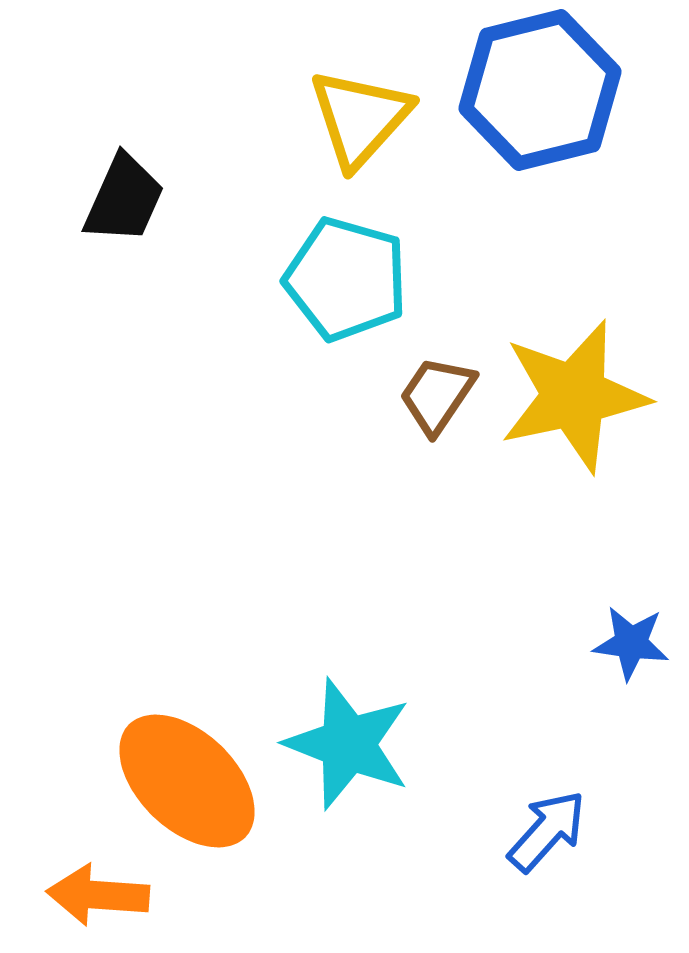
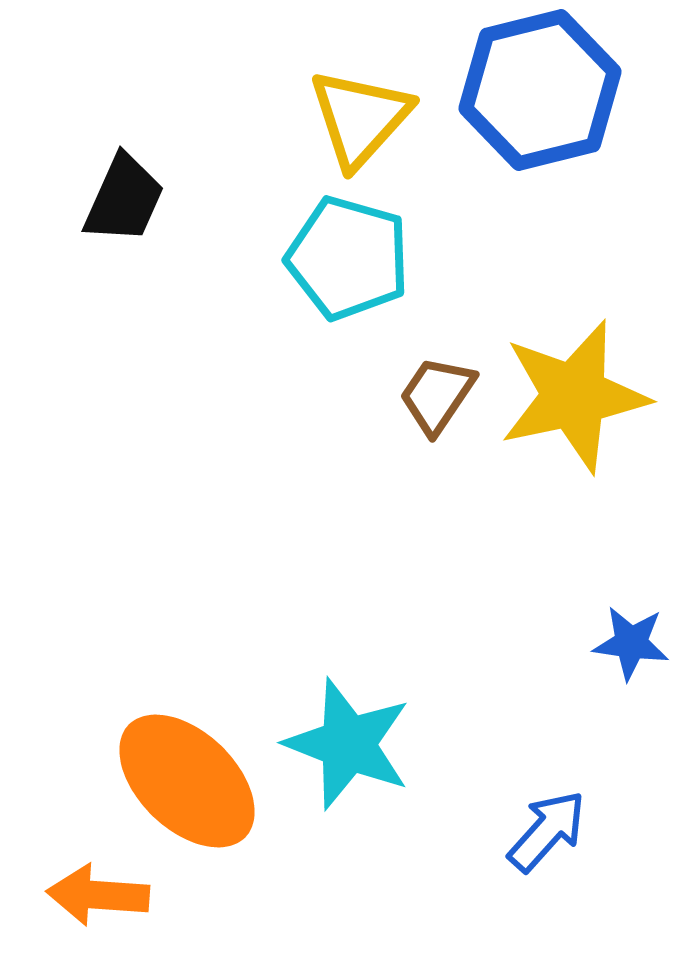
cyan pentagon: moved 2 px right, 21 px up
